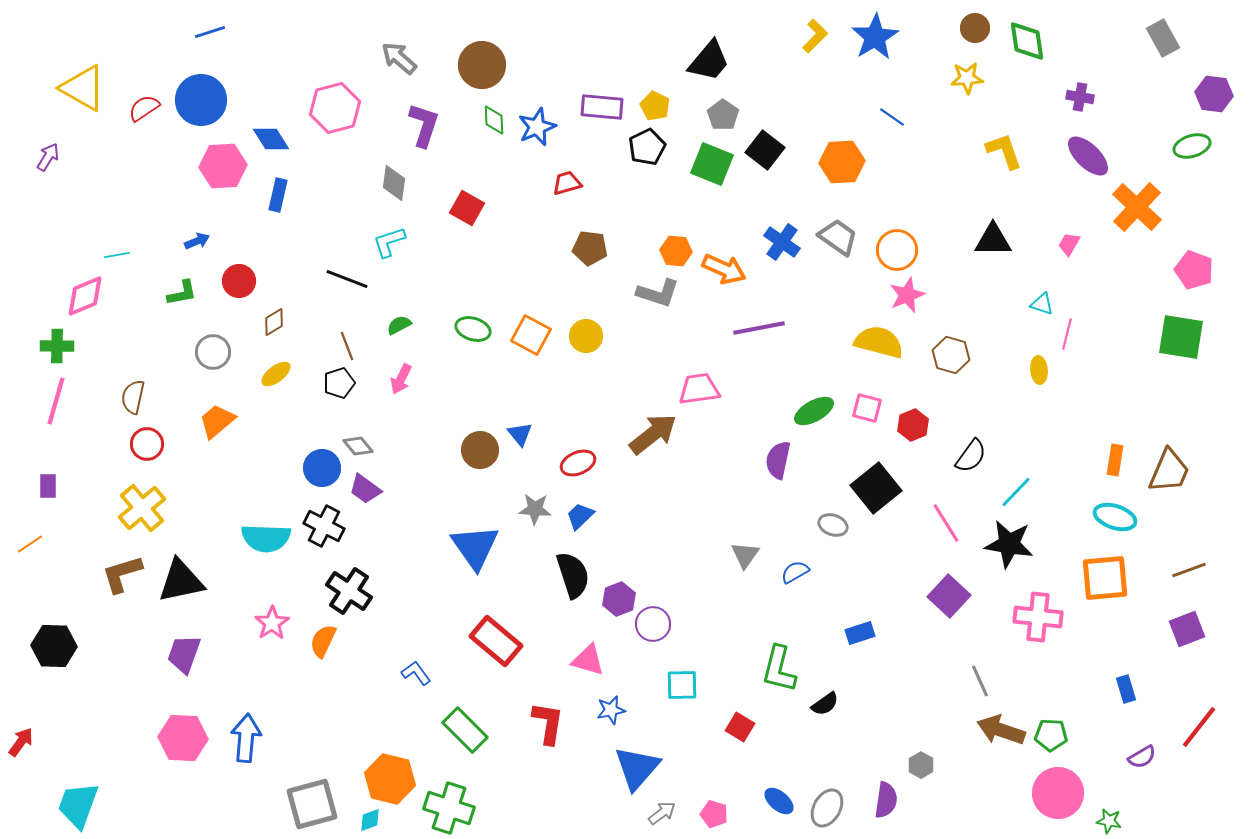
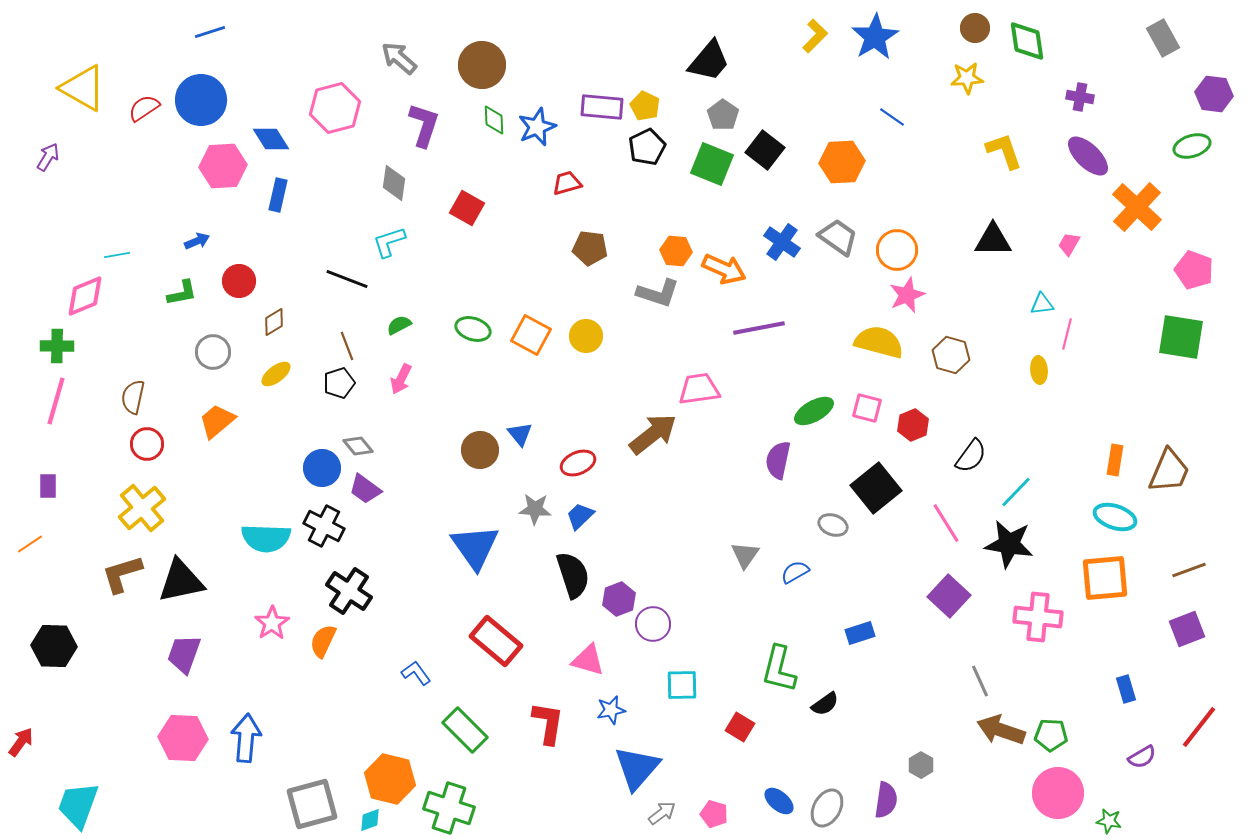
yellow pentagon at (655, 106): moved 10 px left
cyan triangle at (1042, 304): rotated 25 degrees counterclockwise
